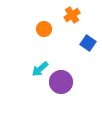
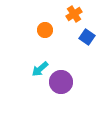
orange cross: moved 2 px right, 1 px up
orange circle: moved 1 px right, 1 px down
blue square: moved 1 px left, 6 px up
